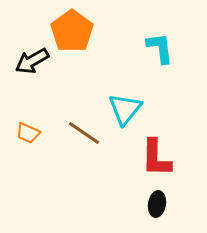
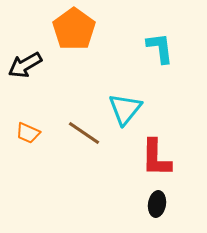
orange pentagon: moved 2 px right, 2 px up
black arrow: moved 7 px left, 4 px down
